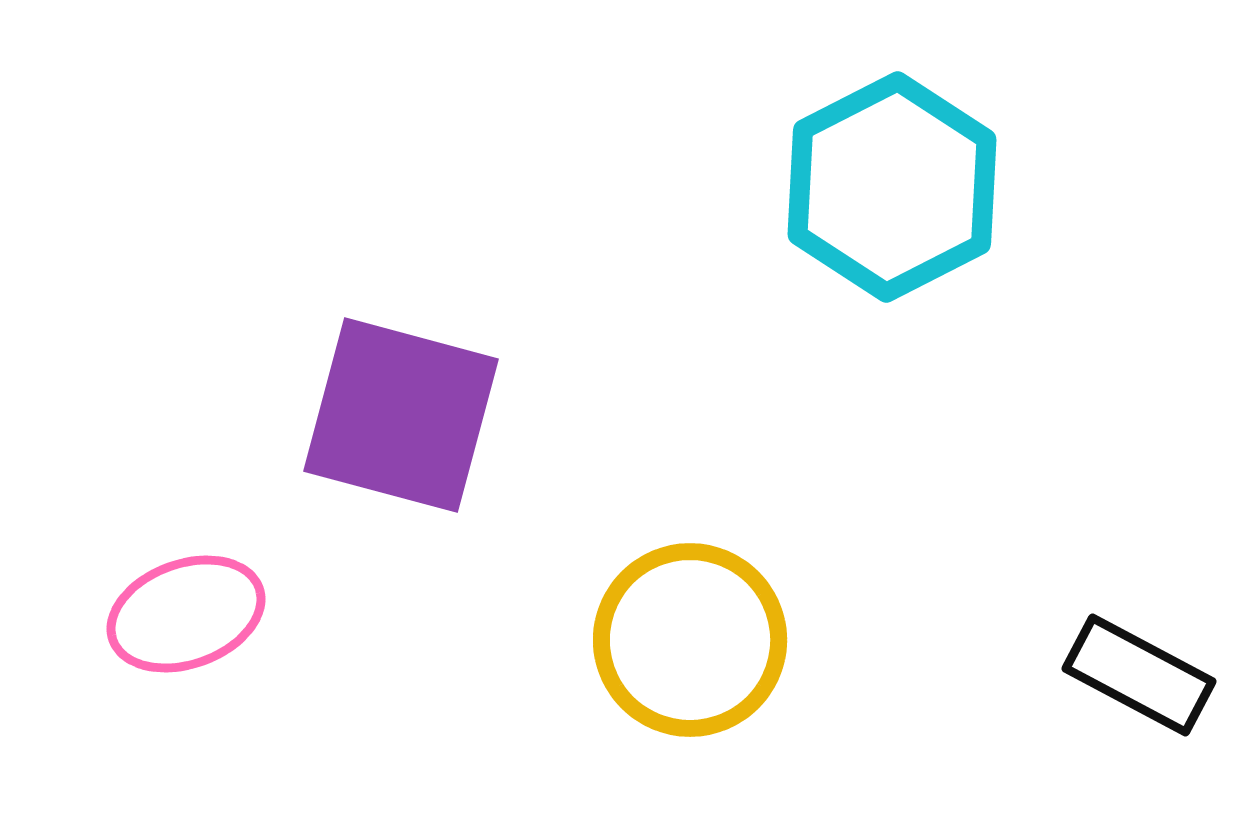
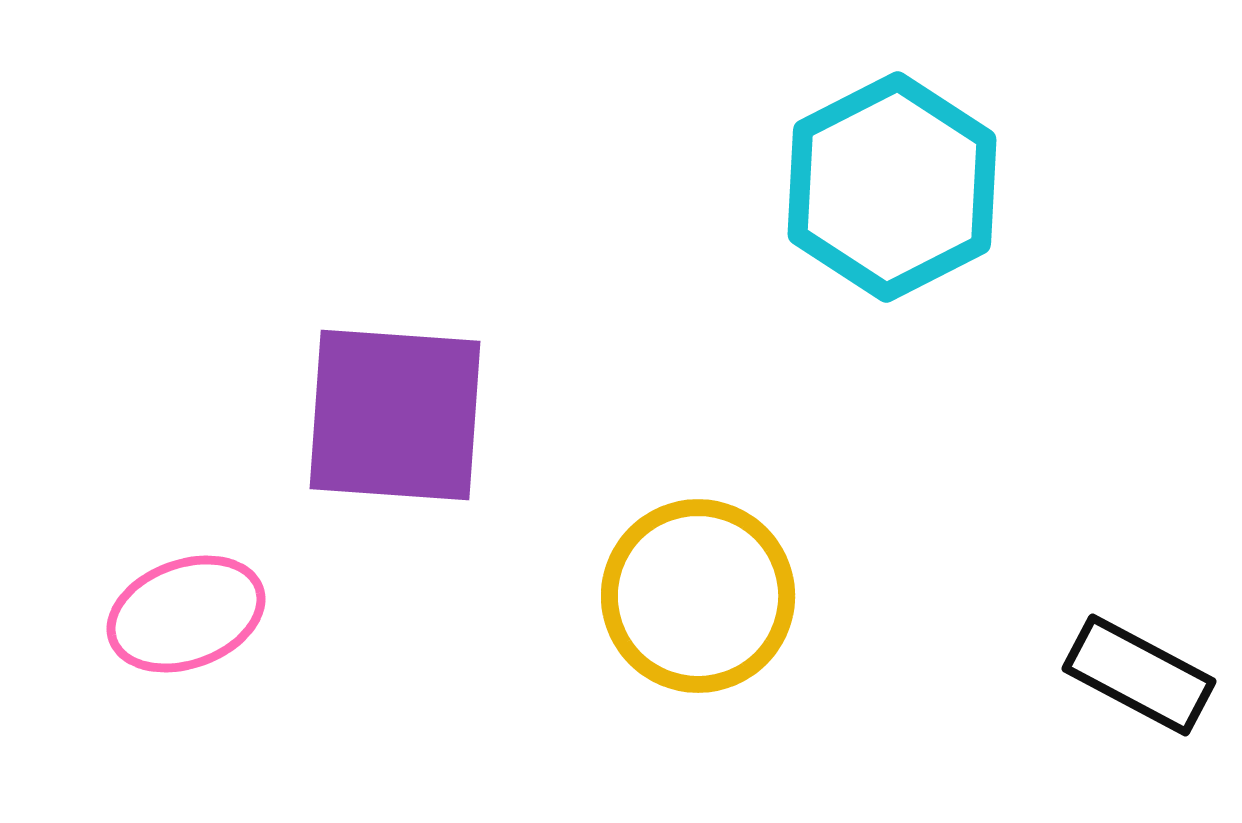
purple square: moved 6 px left; rotated 11 degrees counterclockwise
yellow circle: moved 8 px right, 44 px up
